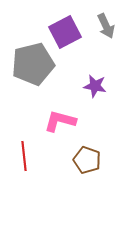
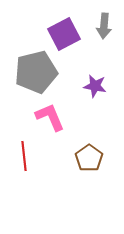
gray arrow: moved 2 px left; rotated 30 degrees clockwise
purple square: moved 1 px left, 2 px down
gray pentagon: moved 3 px right, 8 px down
pink L-shape: moved 10 px left, 4 px up; rotated 52 degrees clockwise
brown pentagon: moved 2 px right, 2 px up; rotated 16 degrees clockwise
